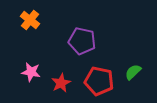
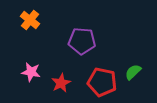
purple pentagon: rotated 8 degrees counterclockwise
red pentagon: moved 3 px right, 1 px down
